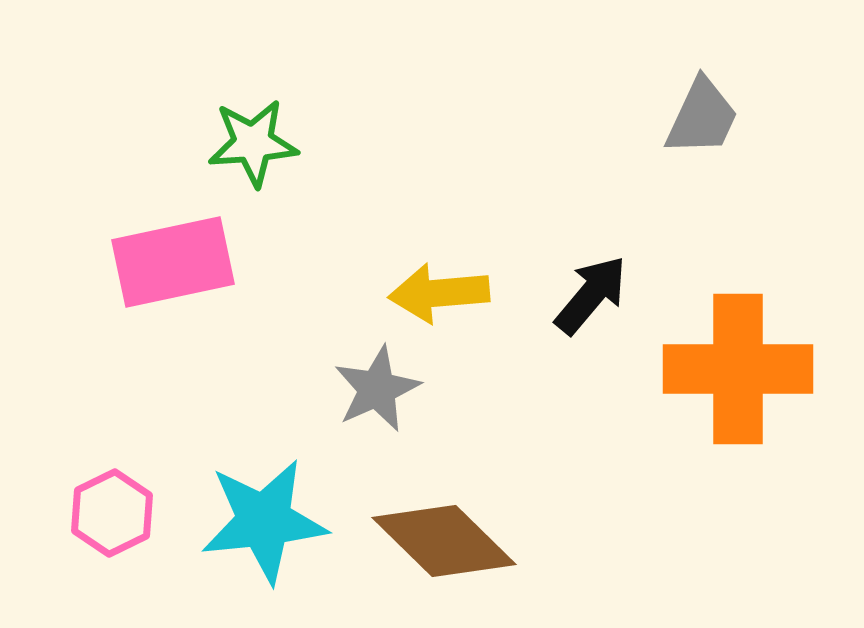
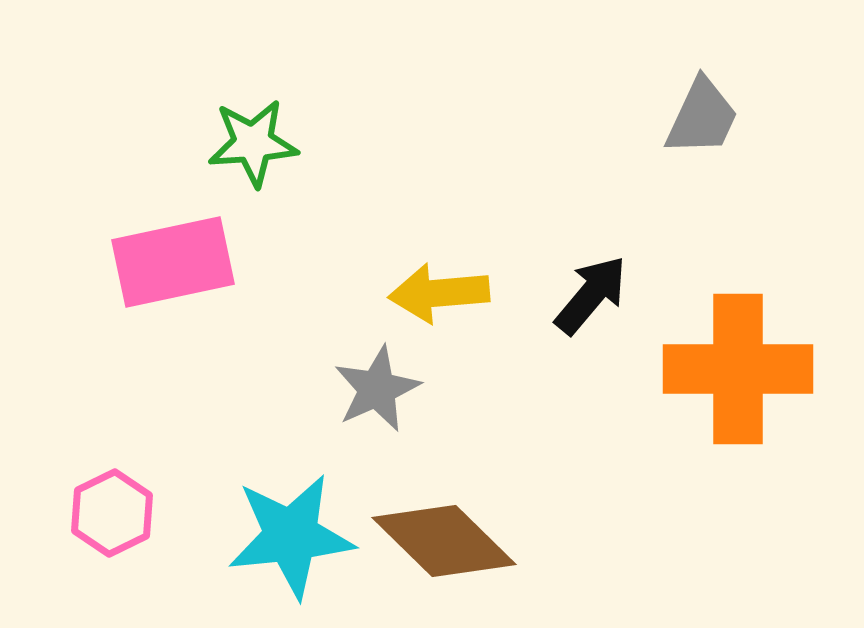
cyan star: moved 27 px right, 15 px down
